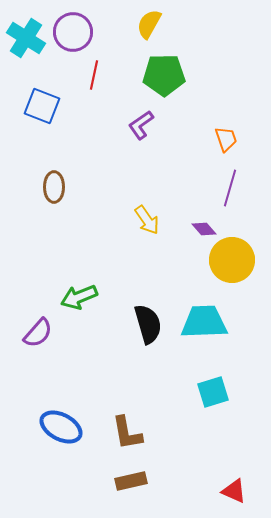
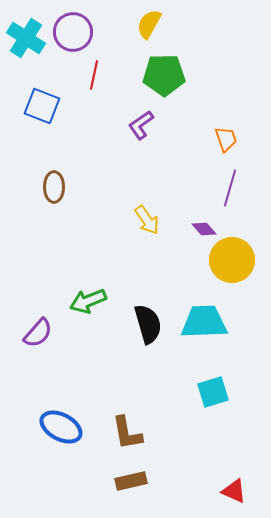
green arrow: moved 9 px right, 4 px down
